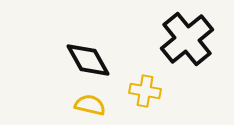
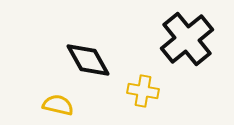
yellow cross: moved 2 px left
yellow semicircle: moved 32 px left
